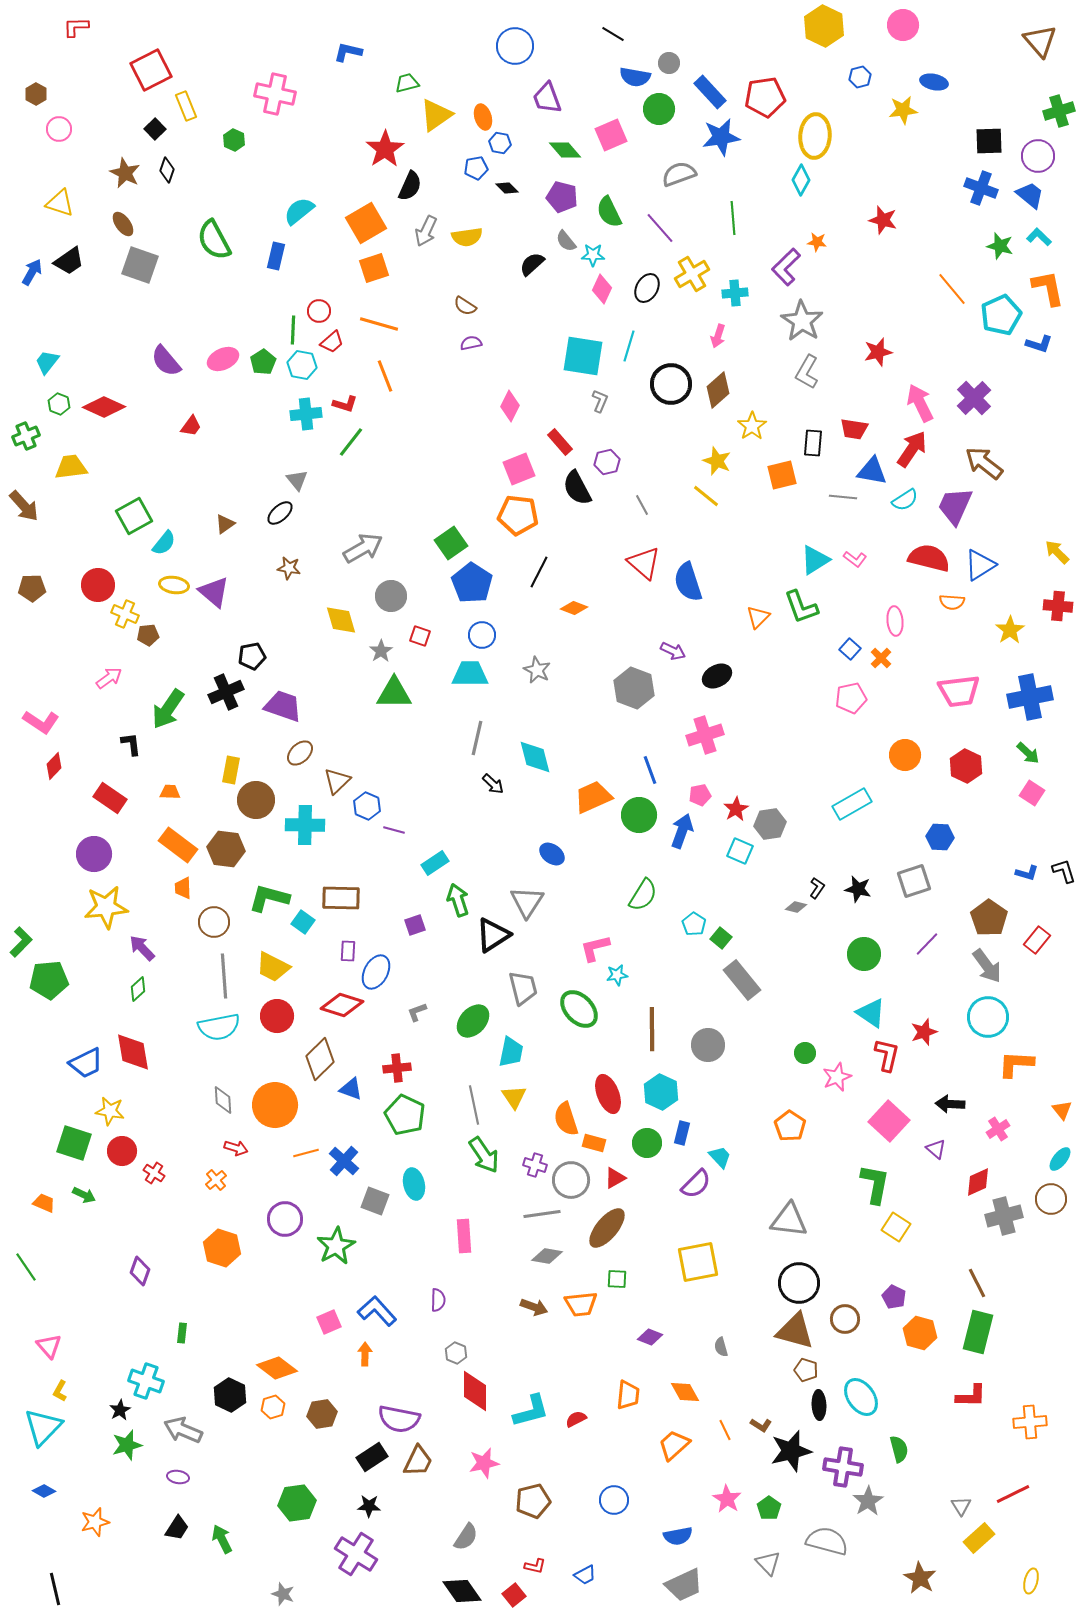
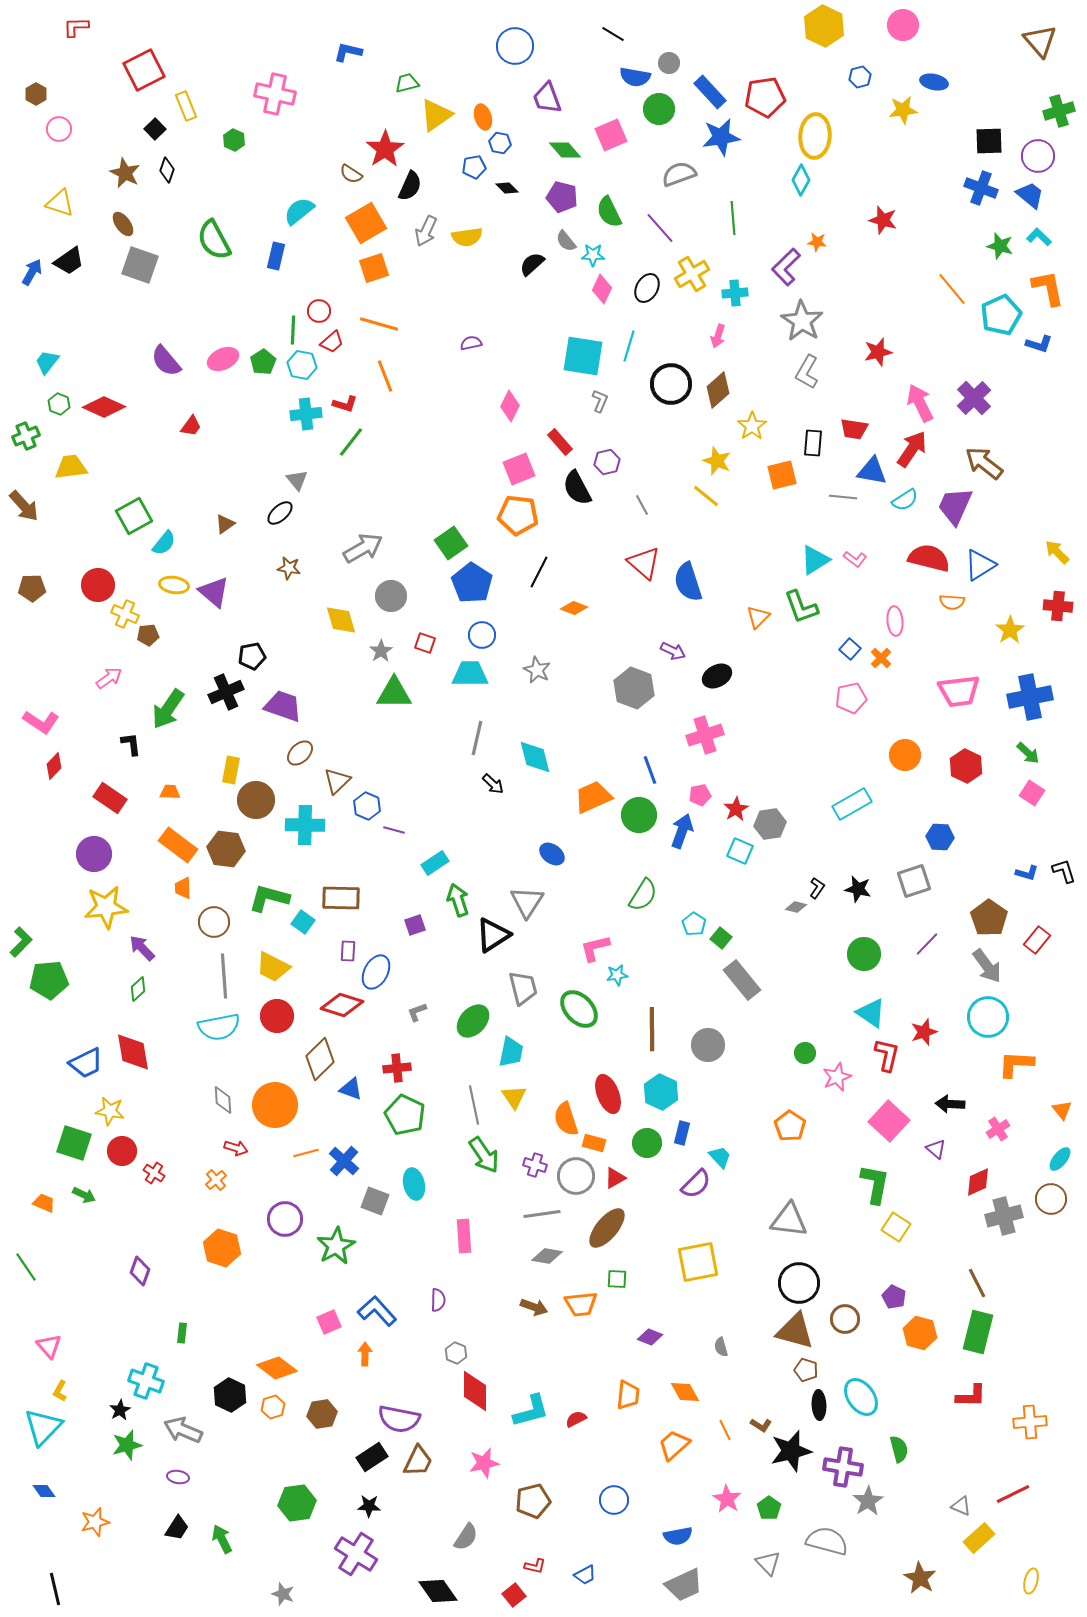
red square at (151, 70): moved 7 px left
blue pentagon at (476, 168): moved 2 px left, 1 px up
brown semicircle at (465, 306): moved 114 px left, 132 px up
red square at (420, 636): moved 5 px right, 7 px down
gray circle at (571, 1180): moved 5 px right, 4 px up
blue diamond at (44, 1491): rotated 25 degrees clockwise
gray triangle at (961, 1506): rotated 35 degrees counterclockwise
black diamond at (462, 1591): moved 24 px left
